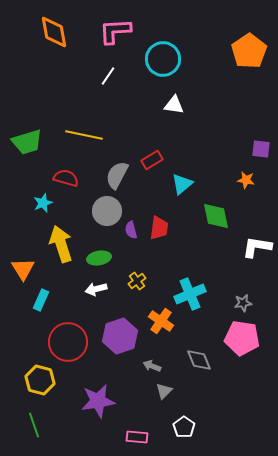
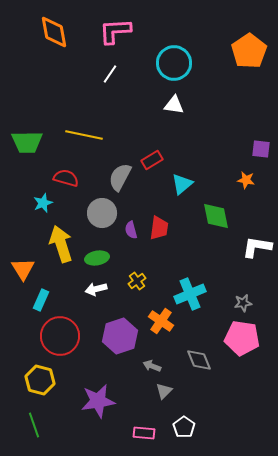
cyan circle: moved 11 px right, 4 px down
white line: moved 2 px right, 2 px up
green trapezoid: rotated 16 degrees clockwise
gray semicircle: moved 3 px right, 2 px down
gray circle: moved 5 px left, 2 px down
green ellipse: moved 2 px left
red circle: moved 8 px left, 6 px up
pink rectangle: moved 7 px right, 4 px up
